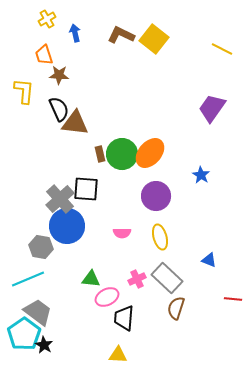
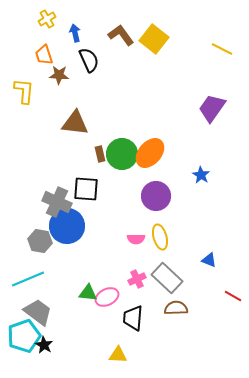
brown L-shape: rotated 28 degrees clockwise
black semicircle: moved 30 px right, 49 px up
gray cross: moved 3 px left, 3 px down; rotated 24 degrees counterclockwise
pink semicircle: moved 14 px right, 6 px down
gray hexagon: moved 1 px left, 6 px up
green triangle: moved 3 px left, 14 px down
red line: moved 3 px up; rotated 24 degrees clockwise
brown semicircle: rotated 70 degrees clockwise
black trapezoid: moved 9 px right
cyan pentagon: moved 2 px down; rotated 16 degrees clockwise
